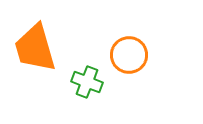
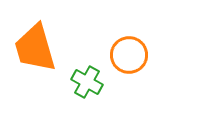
green cross: rotated 8 degrees clockwise
